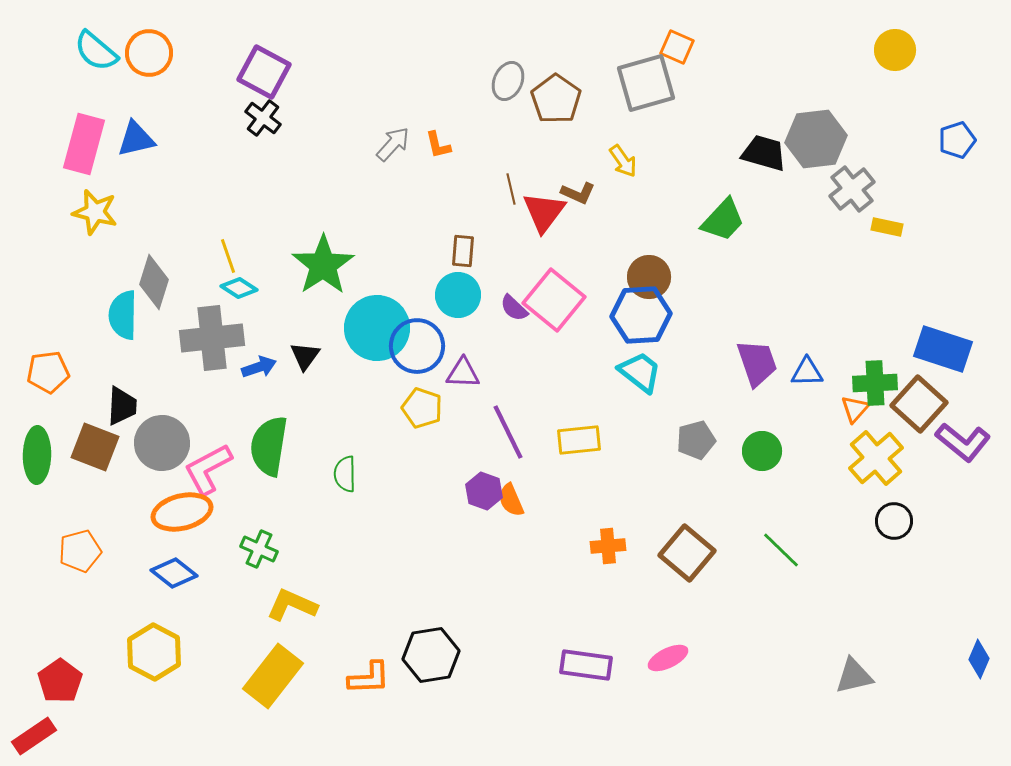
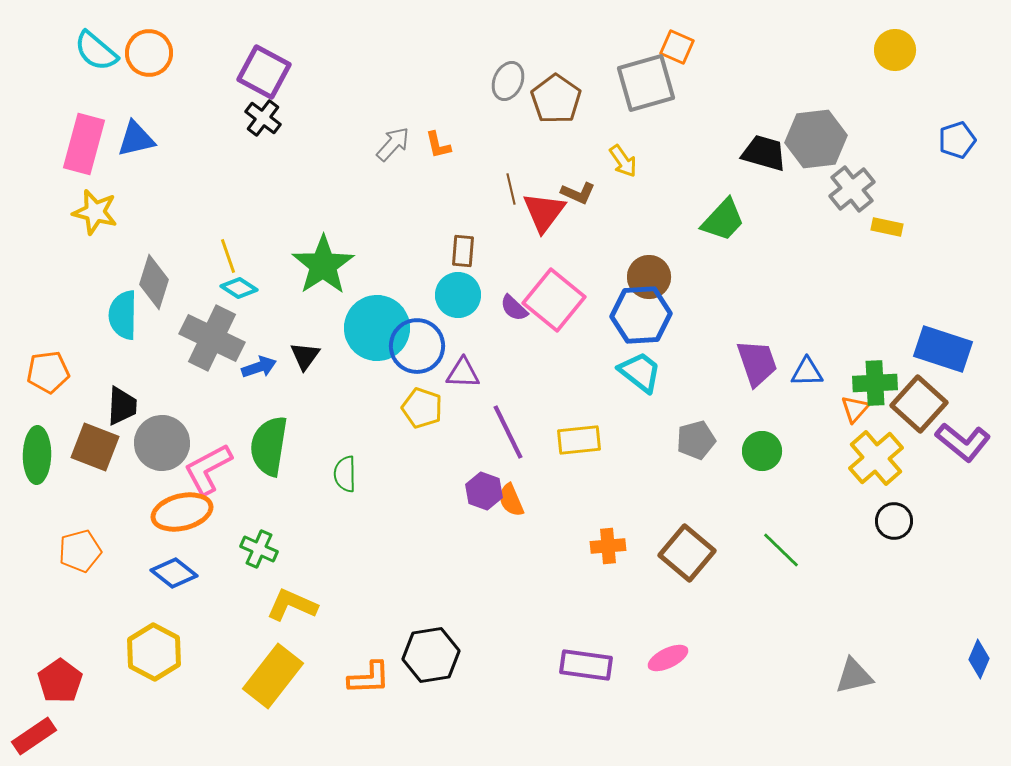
gray cross at (212, 338): rotated 32 degrees clockwise
